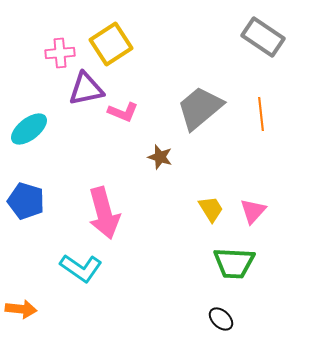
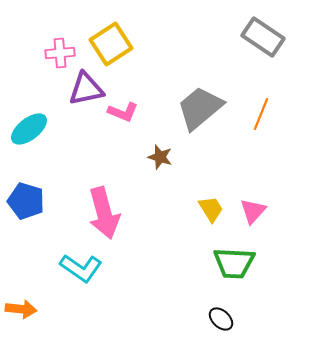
orange line: rotated 28 degrees clockwise
